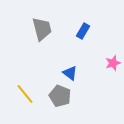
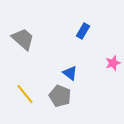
gray trapezoid: moved 19 px left, 10 px down; rotated 35 degrees counterclockwise
